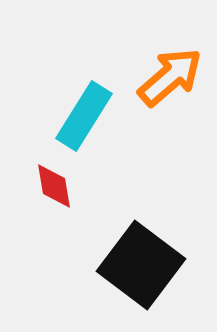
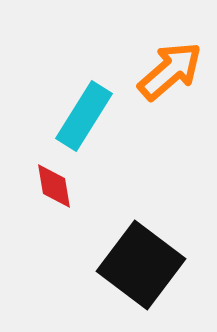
orange arrow: moved 6 px up
